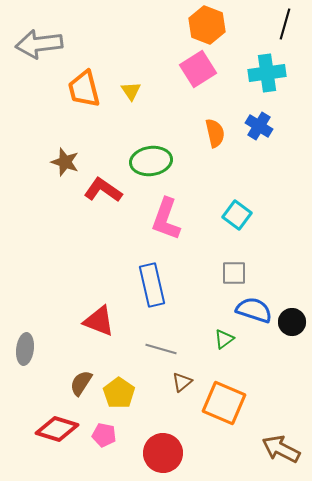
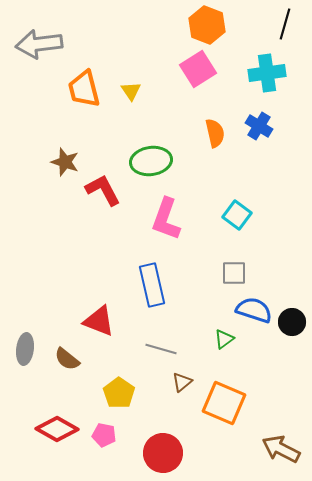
red L-shape: rotated 27 degrees clockwise
brown semicircle: moved 14 px left, 24 px up; rotated 84 degrees counterclockwise
red diamond: rotated 12 degrees clockwise
